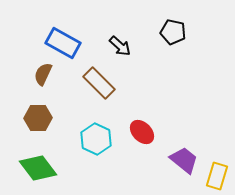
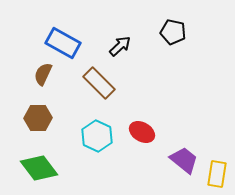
black arrow: rotated 85 degrees counterclockwise
red ellipse: rotated 15 degrees counterclockwise
cyan hexagon: moved 1 px right, 3 px up
green diamond: moved 1 px right
yellow rectangle: moved 2 px up; rotated 8 degrees counterclockwise
